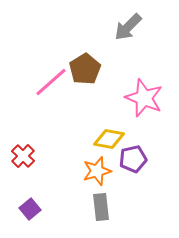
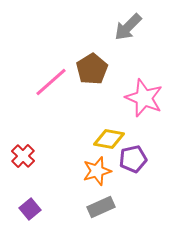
brown pentagon: moved 7 px right
gray rectangle: rotated 72 degrees clockwise
